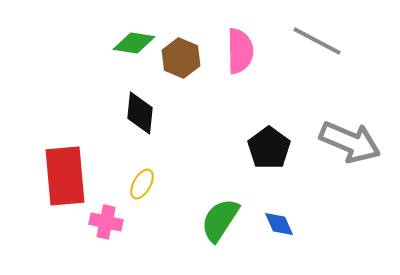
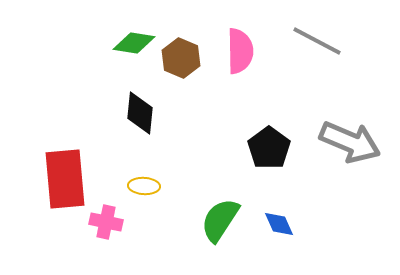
red rectangle: moved 3 px down
yellow ellipse: moved 2 px right, 2 px down; rotated 64 degrees clockwise
